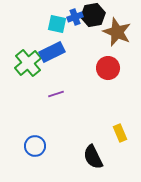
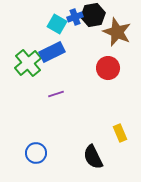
cyan square: rotated 18 degrees clockwise
blue circle: moved 1 px right, 7 px down
